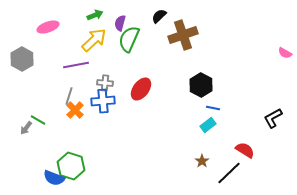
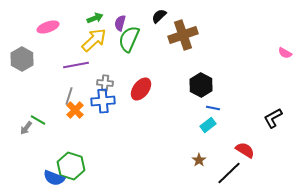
green arrow: moved 3 px down
brown star: moved 3 px left, 1 px up
